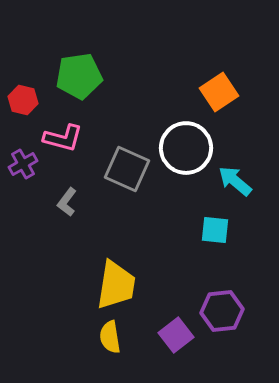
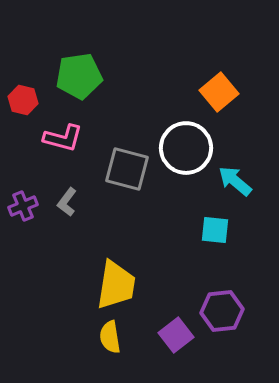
orange square: rotated 6 degrees counterclockwise
purple cross: moved 42 px down; rotated 8 degrees clockwise
gray square: rotated 9 degrees counterclockwise
